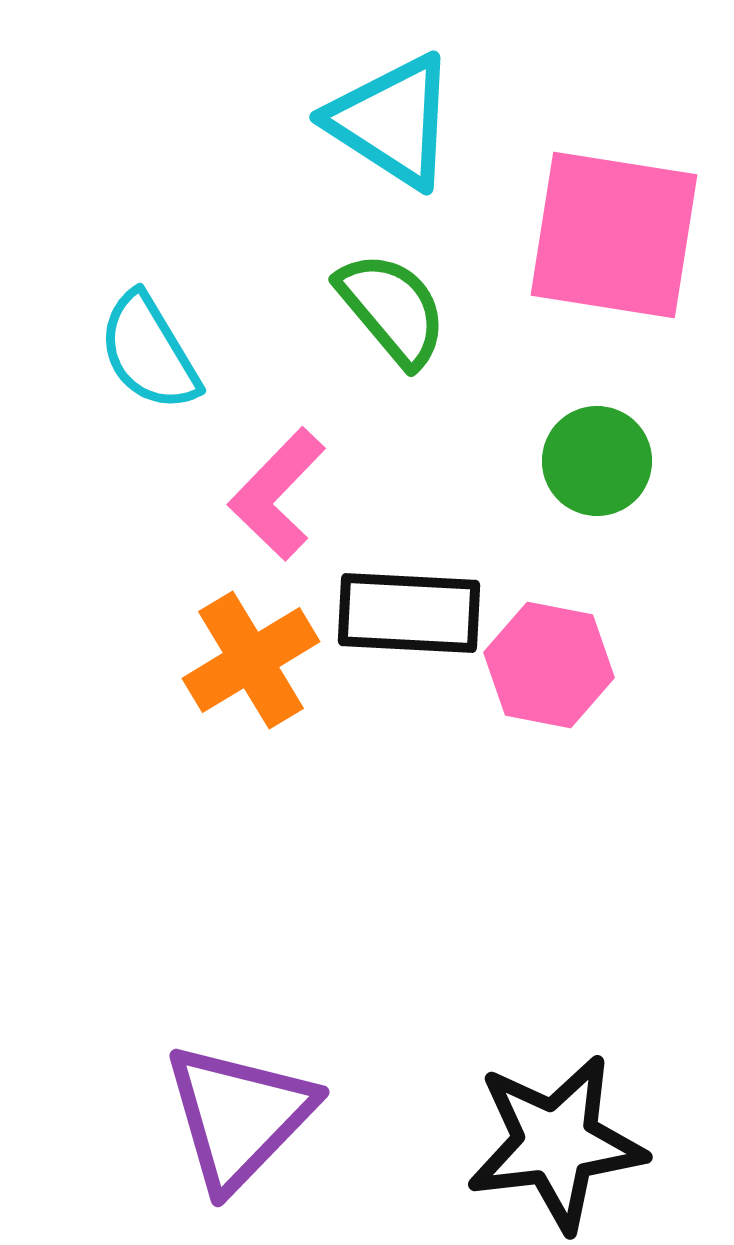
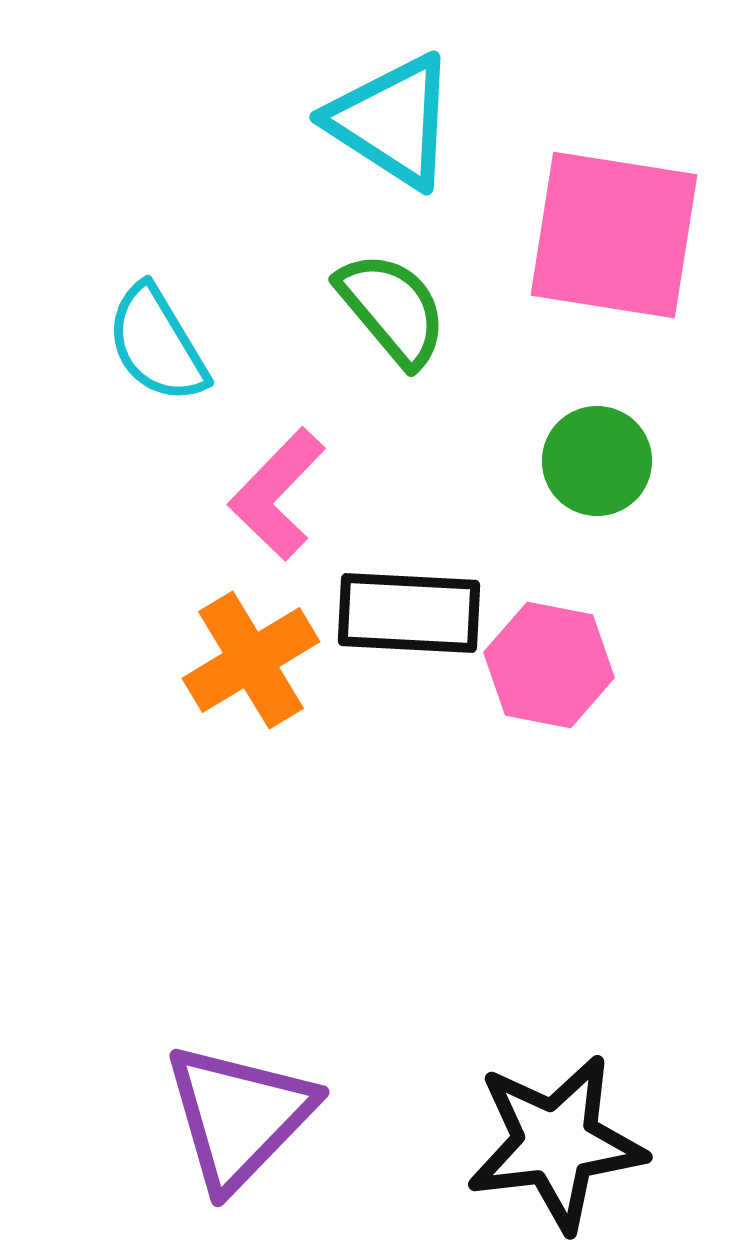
cyan semicircle: moved 8 px right, 8 px up
